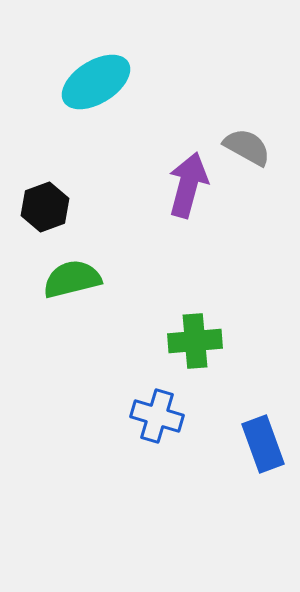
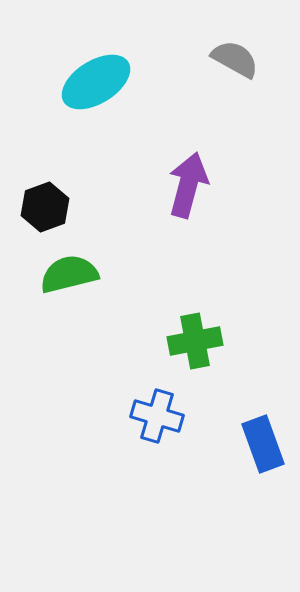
gray semicircle: moved 12 px left, 88 px up
green semicircle: moved 3 px left, 5 px up
green cross: rotated 6 degrees counterclockwise
